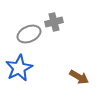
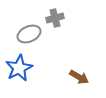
gray cross: moved 1 px right, 4 px up
